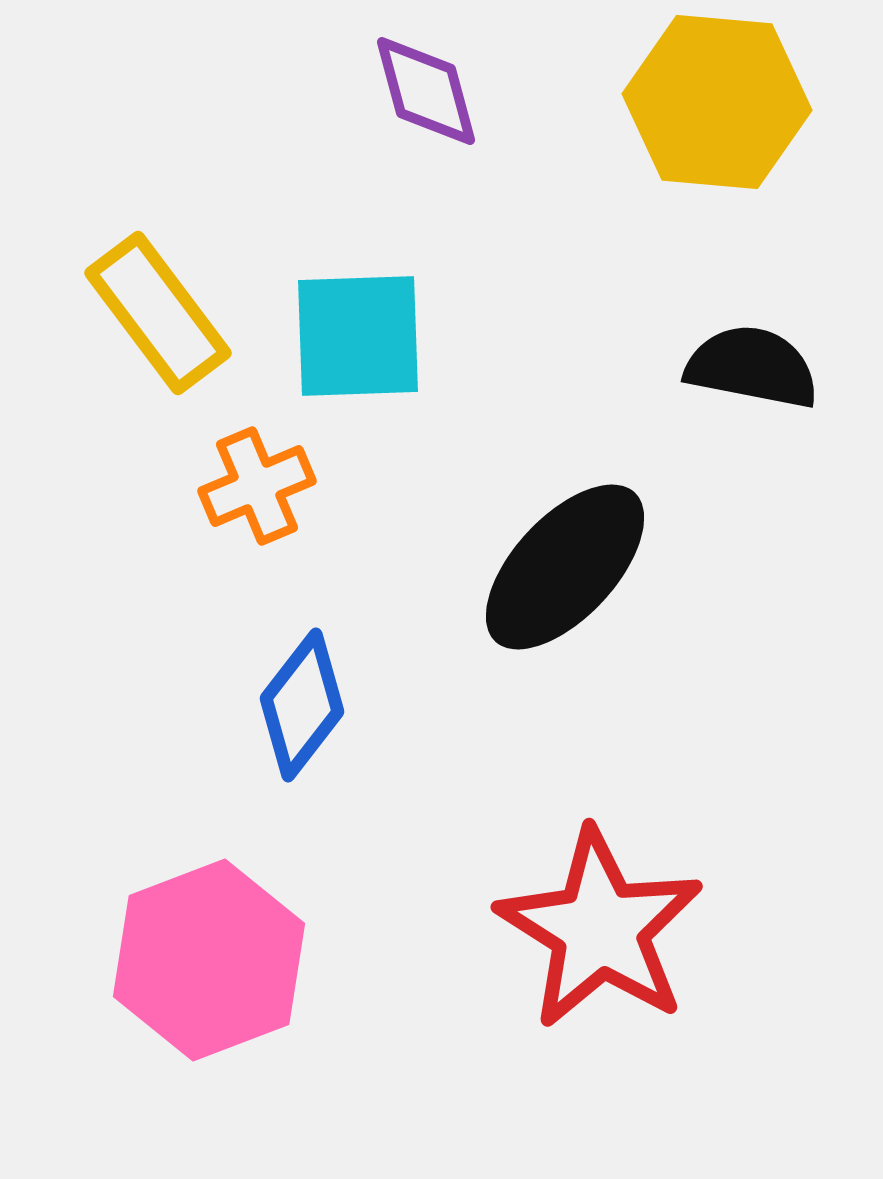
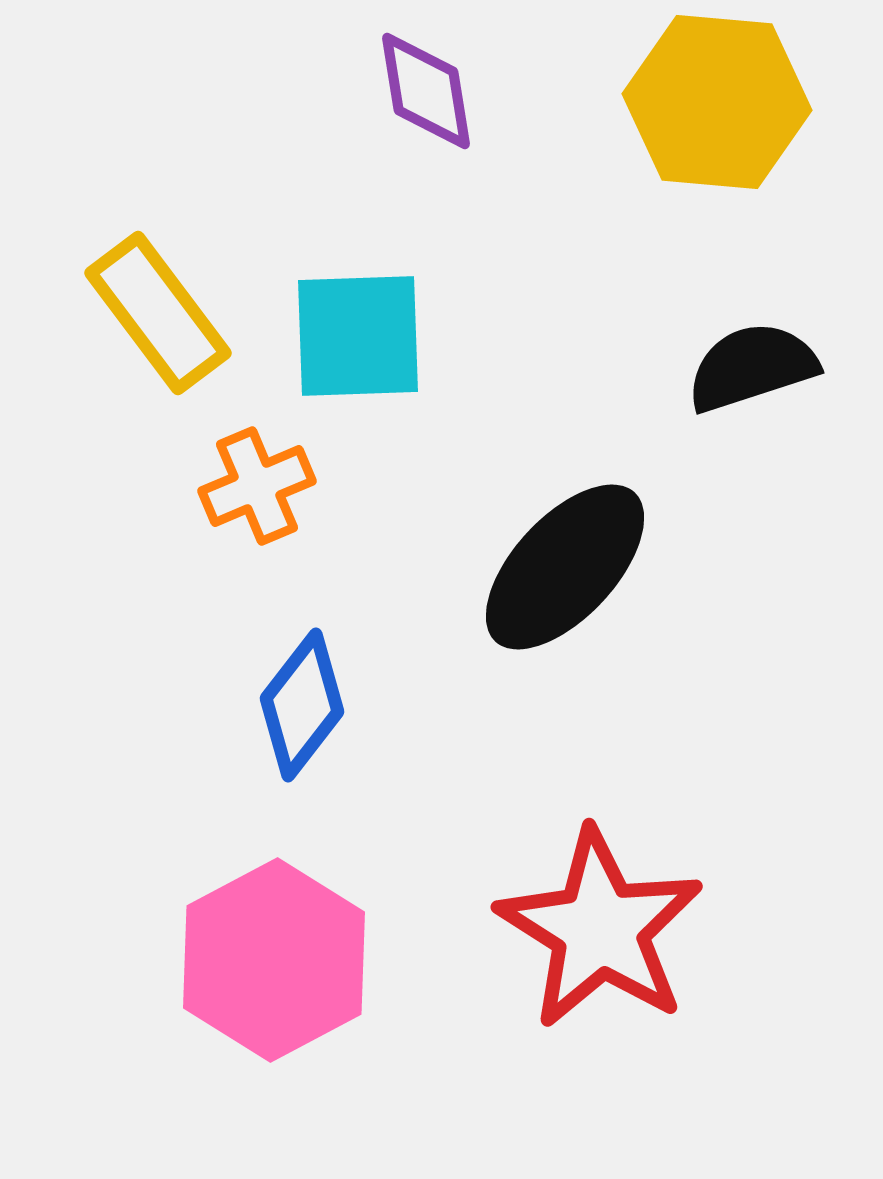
purple diamond: rotated 6 degrees clockwise
black semicircle: rotated 29 degrees counterclockwise
pink hexagon: moved 65 px right; rotated 7 degrees counterclockwise
